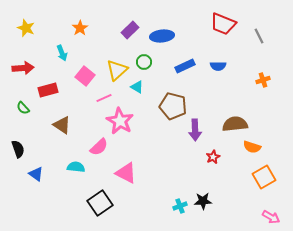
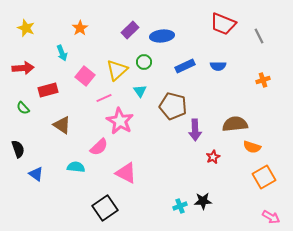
cyan triangle: moved 3 px right, 4 px down; rotated 24 degrees clockwise
black square: moved 5 px right, 5 px down
